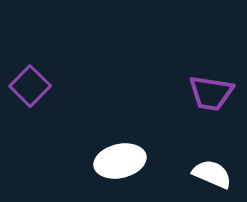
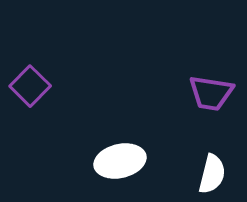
white semicircle: rotated 81 degrees clockwise
